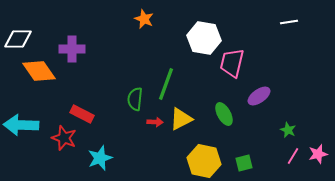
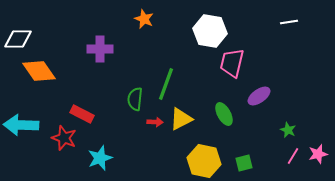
white hexagon: moved 6 px right, 7 px up
purple cross: moved 28 px right
